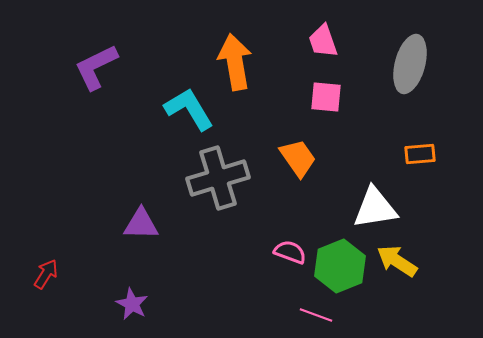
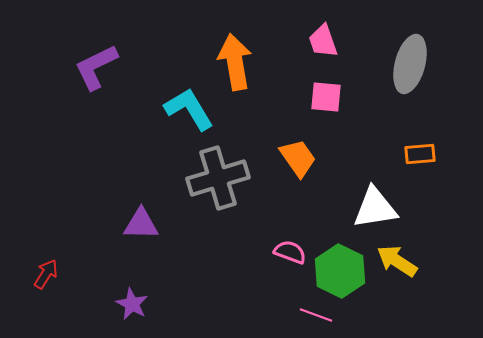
green hexagon: moved 5 px down; rotated 12 degrees counterclockwise
